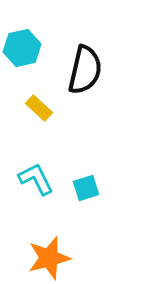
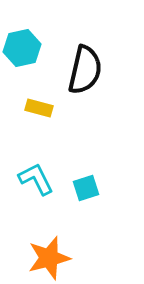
yellow rectangle: rotated 28 degrees counterclockwise
